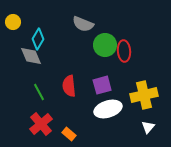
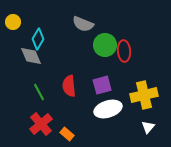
orange rectangle: moved 2 px left
